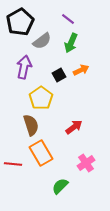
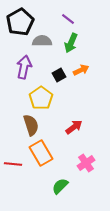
gray semicircle: rotated 144 degrees counterclockwise
